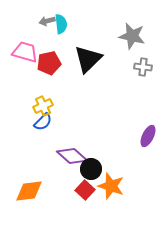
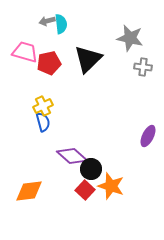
gray star: moved 2 px left, 2 px down
blue semicircle: rotated 60 degrees counterclockwise
